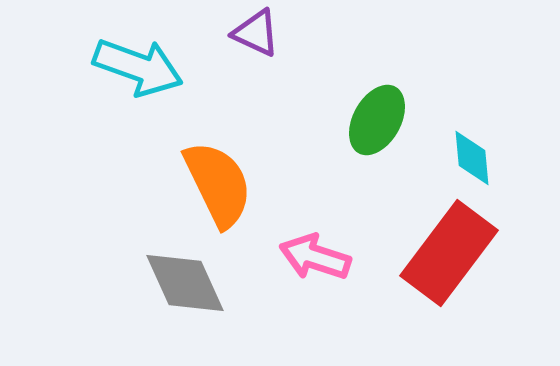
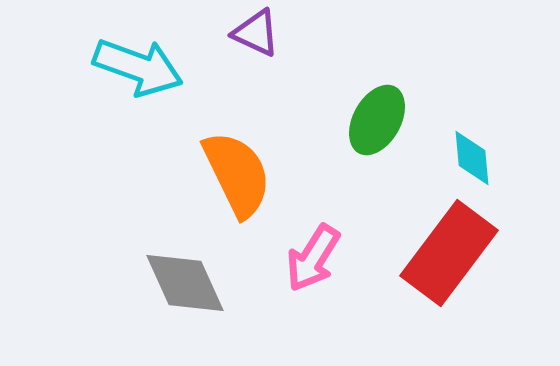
orange semicircle: moved 19 px right, 10 px up
pink arrow: moved 2 px left, 1 px down; rotated 76 degrees counterclockwise
